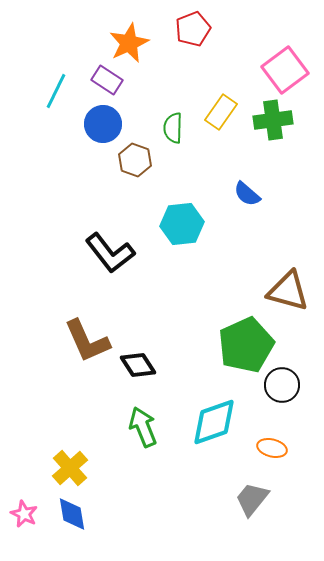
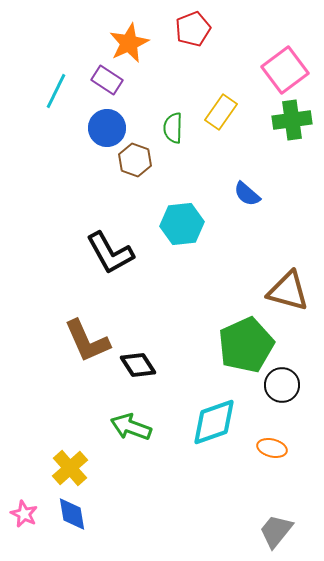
green cross: moved 19 px right
blue circle: moved 4 px right, 4 px down
black L-shape: rotated 9 degrees clockwise
green arrow: moved 12 px left; rotated 48 degrees counterclockwise
gray trapezoid: moved 24 px right, 32 px down
